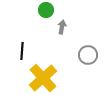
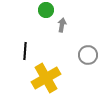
gray arrow: moved 2 px up
black line: moved 3 px right
yellow cross: moved 3 px right; rotated 12 degrees clockwise
